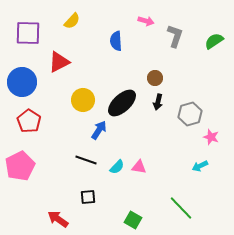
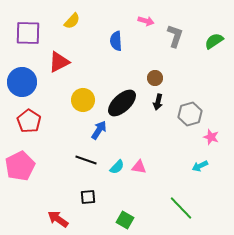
green square: moved 8 px left
